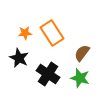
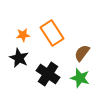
orange star: moved 2 px left, 2 px down
